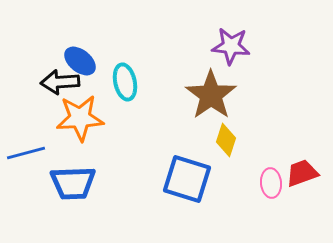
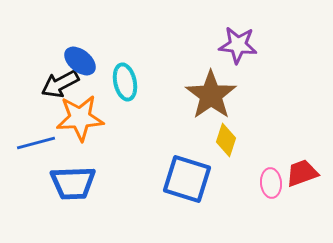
purple star: moved 7 px right, 1 px up
black arrow: moved 2 px down; rotated 24 degrees counterclockwise
blue line: moved 10 px right, 10 px up
